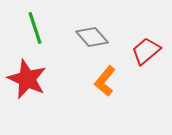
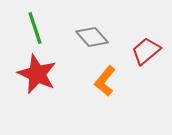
red star: moved 10 px right, 5 px up
